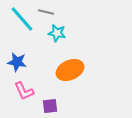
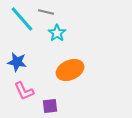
cyan star: rotated 24 degrees clockwise
